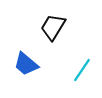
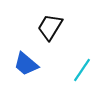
black trapezoid: moved 3 px left
